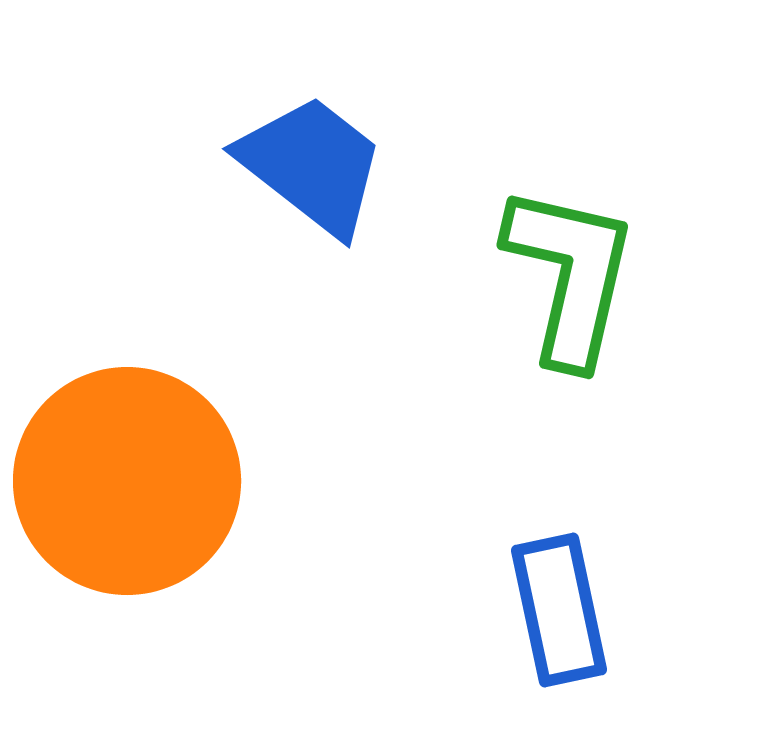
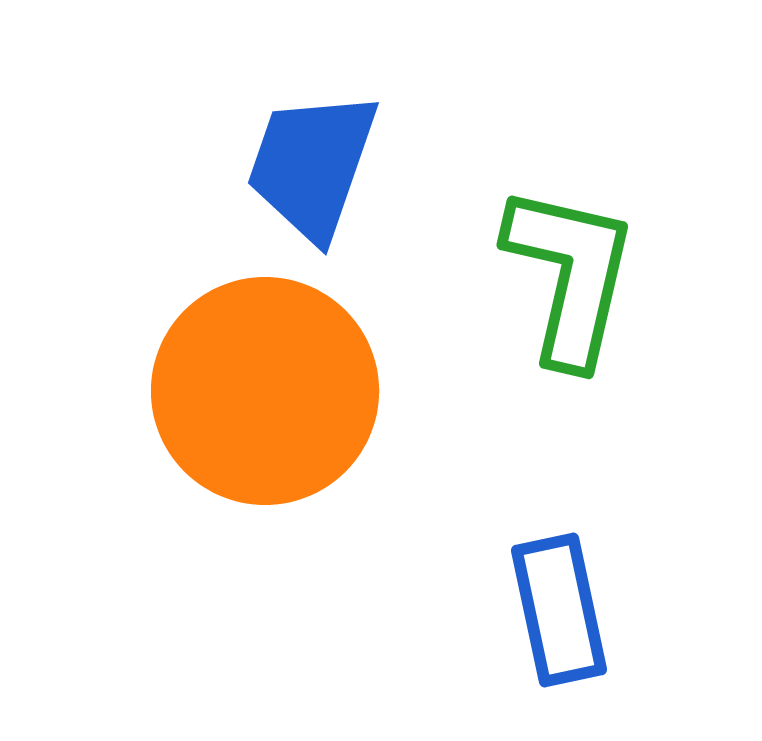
blue trapezoid: rotated 109 degrees counterclockwise
orange circle: moved 138 px right, 90 px up
